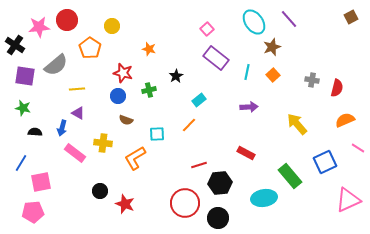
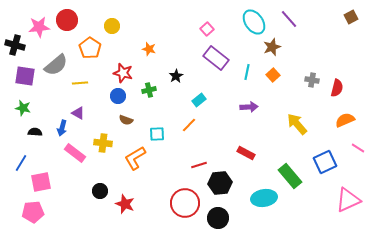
black cross at (15, 45): rotated 18 degrees counterclockwise
yellow line at (77, 89): moved 3 px right, 6 px up
